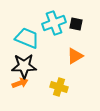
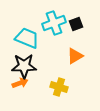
black square: rotated 32 degrees counterclockwise
